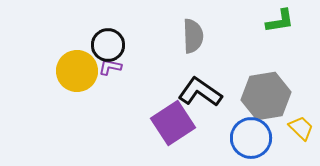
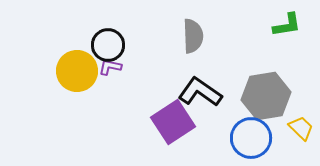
green L-shape: moved 7 px right, 4 px down
purple square: moved 1 px up
